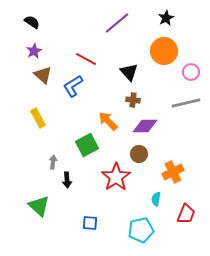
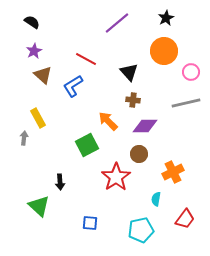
gray arrow: moved 29 px left, 24 px up
black arrow: moved 7 px left, 2 px down
red trapezoid: moved 1 px left, 5 px down; rotated 15 degrees clockwise
